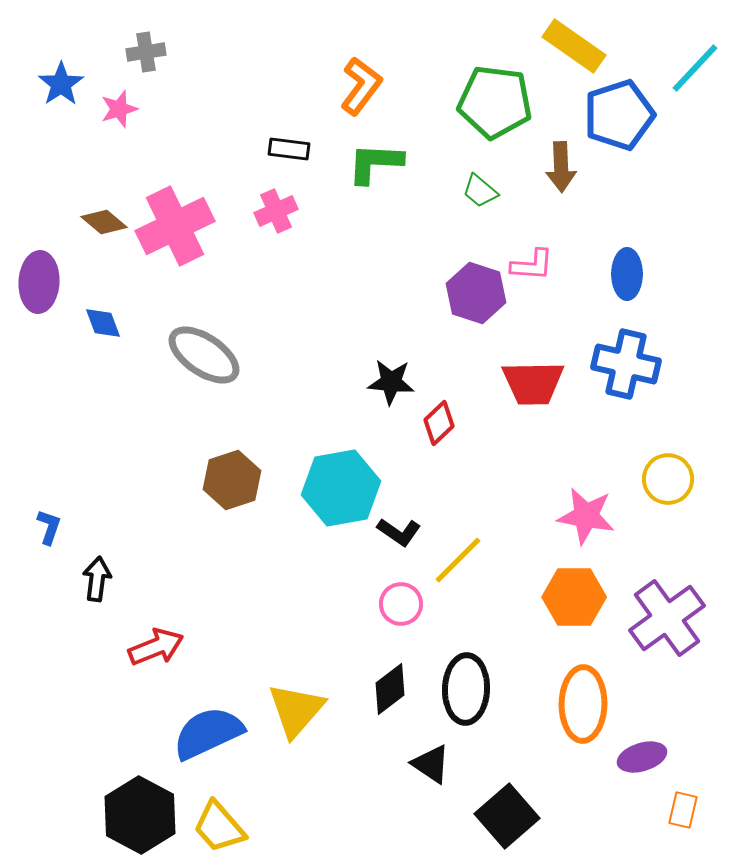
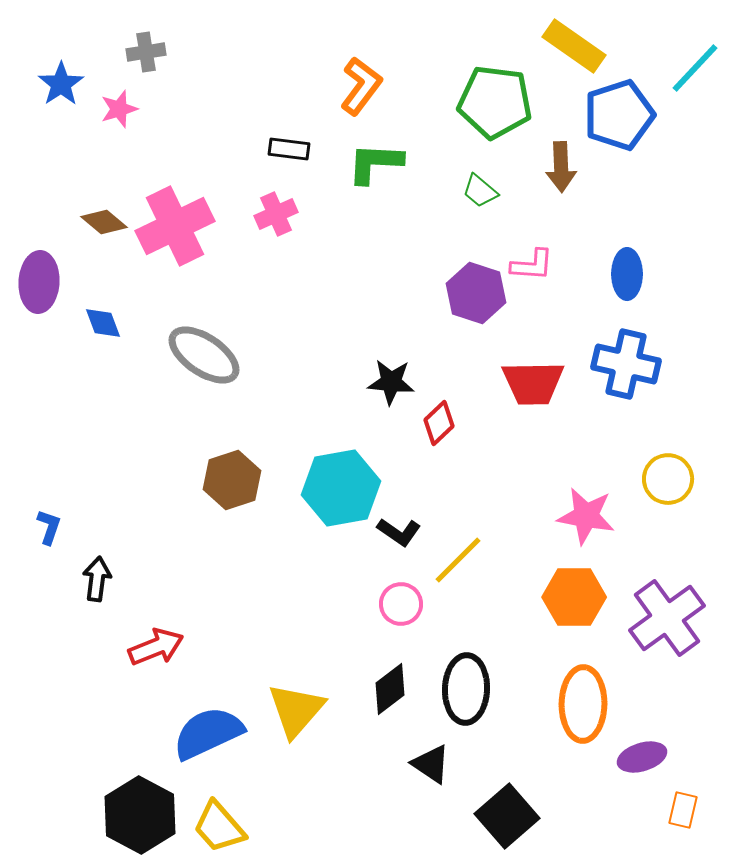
pink cross at (276, 211): moved 3 px down
